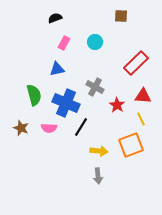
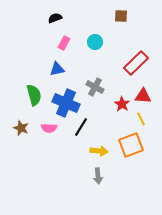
red star: moved 5 px right, 1 px up
